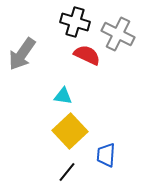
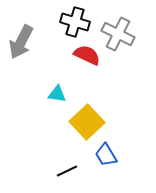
gray arrow: moved 1 px left, 12 px up; rotated 8 degrees counterclockwise
cyan triangle: moved 6 px left, 2 px up
yellow square: moved 17 px right, 9 px up
blue trapezoid: rotated 35 degrees counterclockwise
black line: moved 1 px up; rotated 25 degrees clockwise
